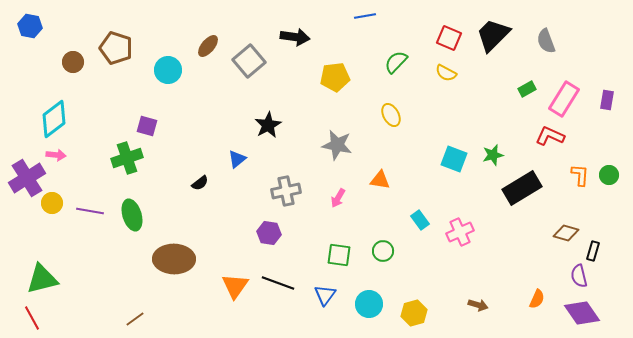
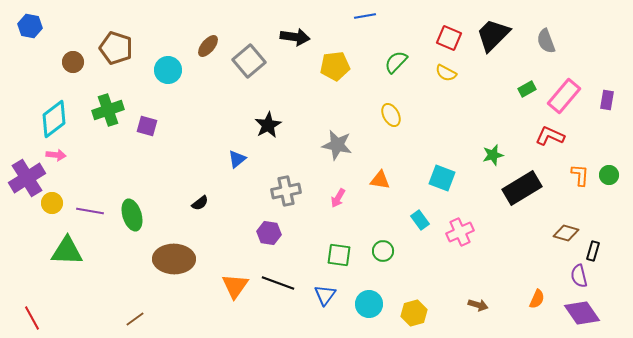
yellow pentagon at (335, 77): moved 11 px up
pink rectangle at (564, 99): moved 3 px up; rotated 8 degrees clockwise
green cross at (127, 158): moved 19 px left, 48 px up
cyan square at (454, 159): moved 12 px left, 19 px down
black semicircle at (200, 183): moved 20 px down
green triangle at (42, 279): moved 25 px right, 28 px up; rotated 16 degrees clockwise
